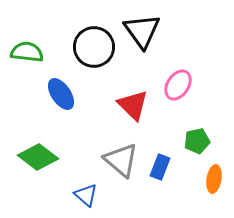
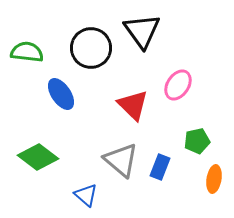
black circle: moved 3 px left, 1 px down
